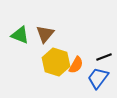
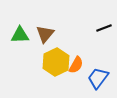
green triangle: rotated 24 degrees counterclockwise
black line: moved 29 px up
yellow hexagon: rotated 16 degrees clockwise
